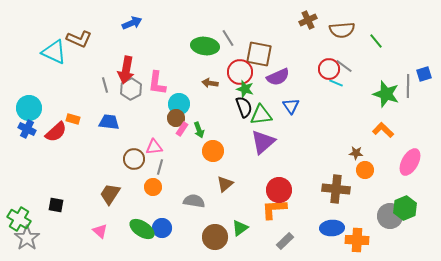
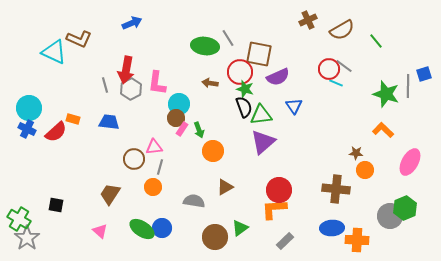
brown semicircle at (342, 30): rotated 25 degrees counterclockwise
blue triangle at (291, 106): moved 3 px right
brown triangle at (225, 184): moved 3 px down; rotated 12 degrees clockwise
